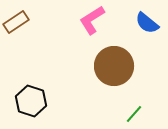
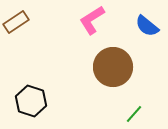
blue semicircle: moved 3 px down
brown circle: moved 1 px left, 1 px down
